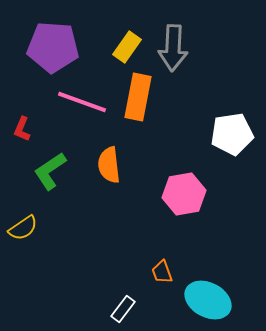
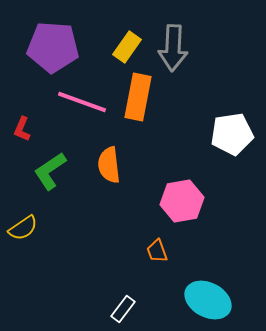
pink hexagon: moved 2 px left, 7 px down
orange trapezoid: moved 5 px left, 21 px up
